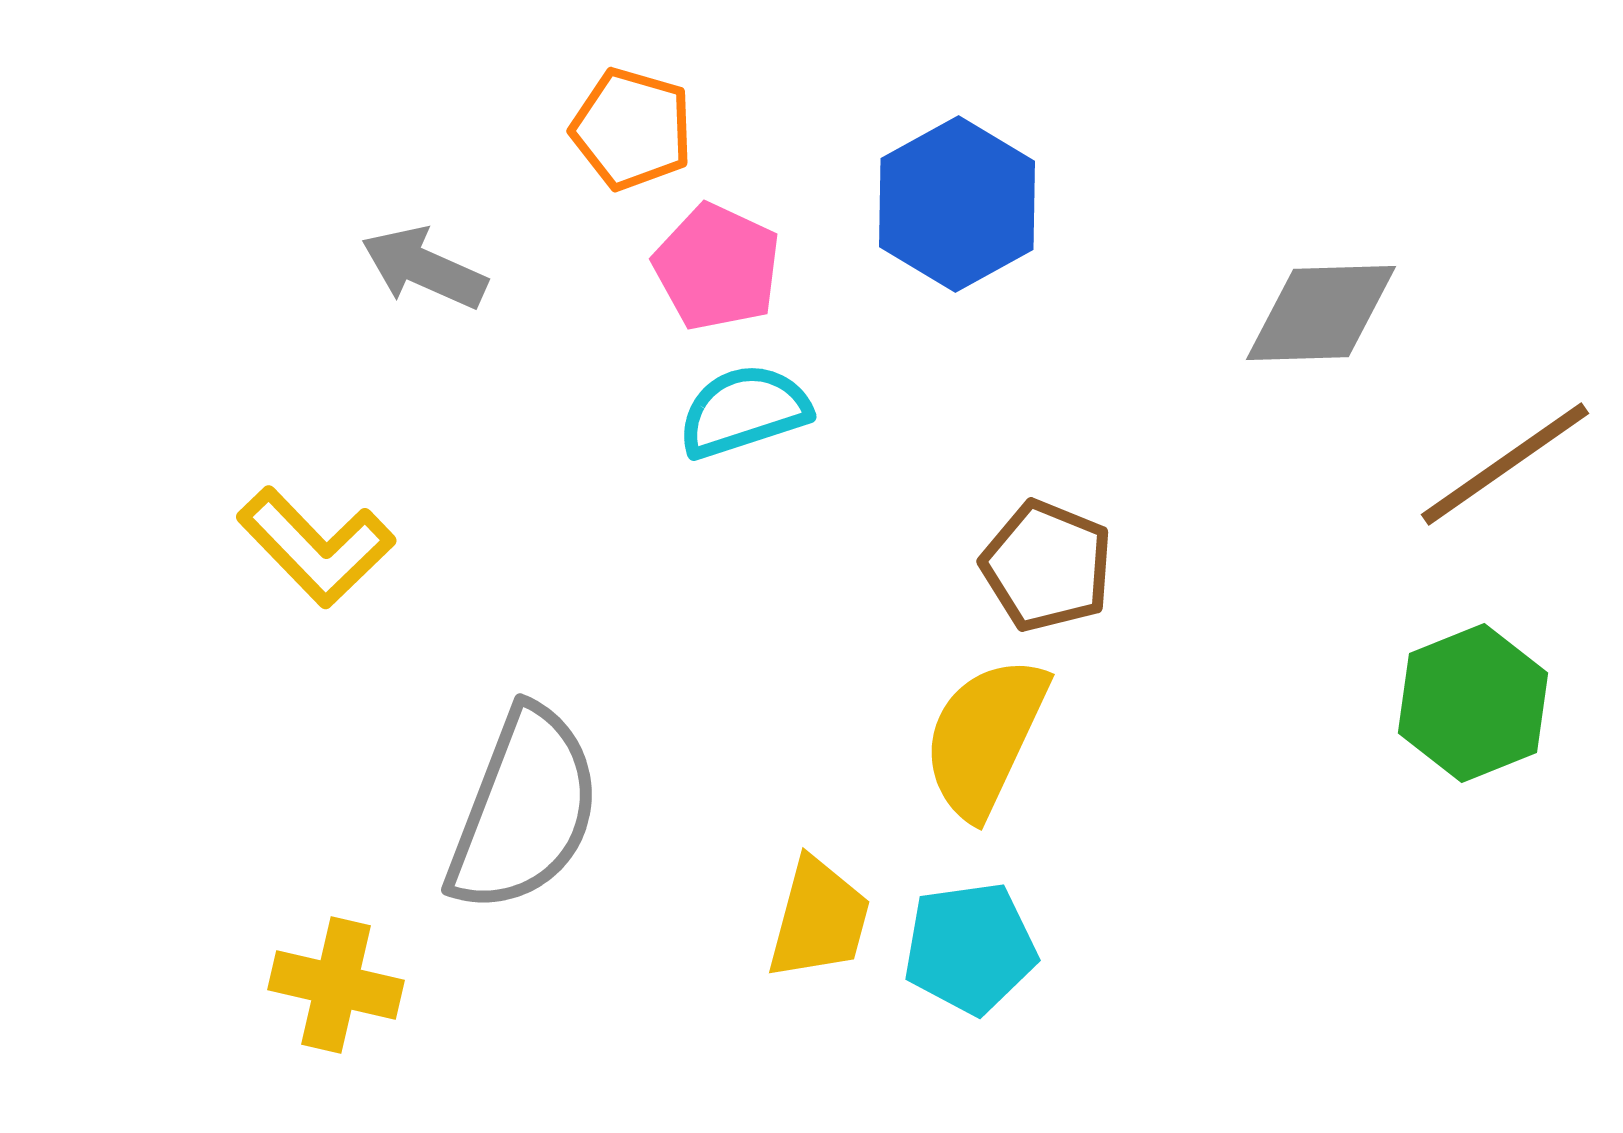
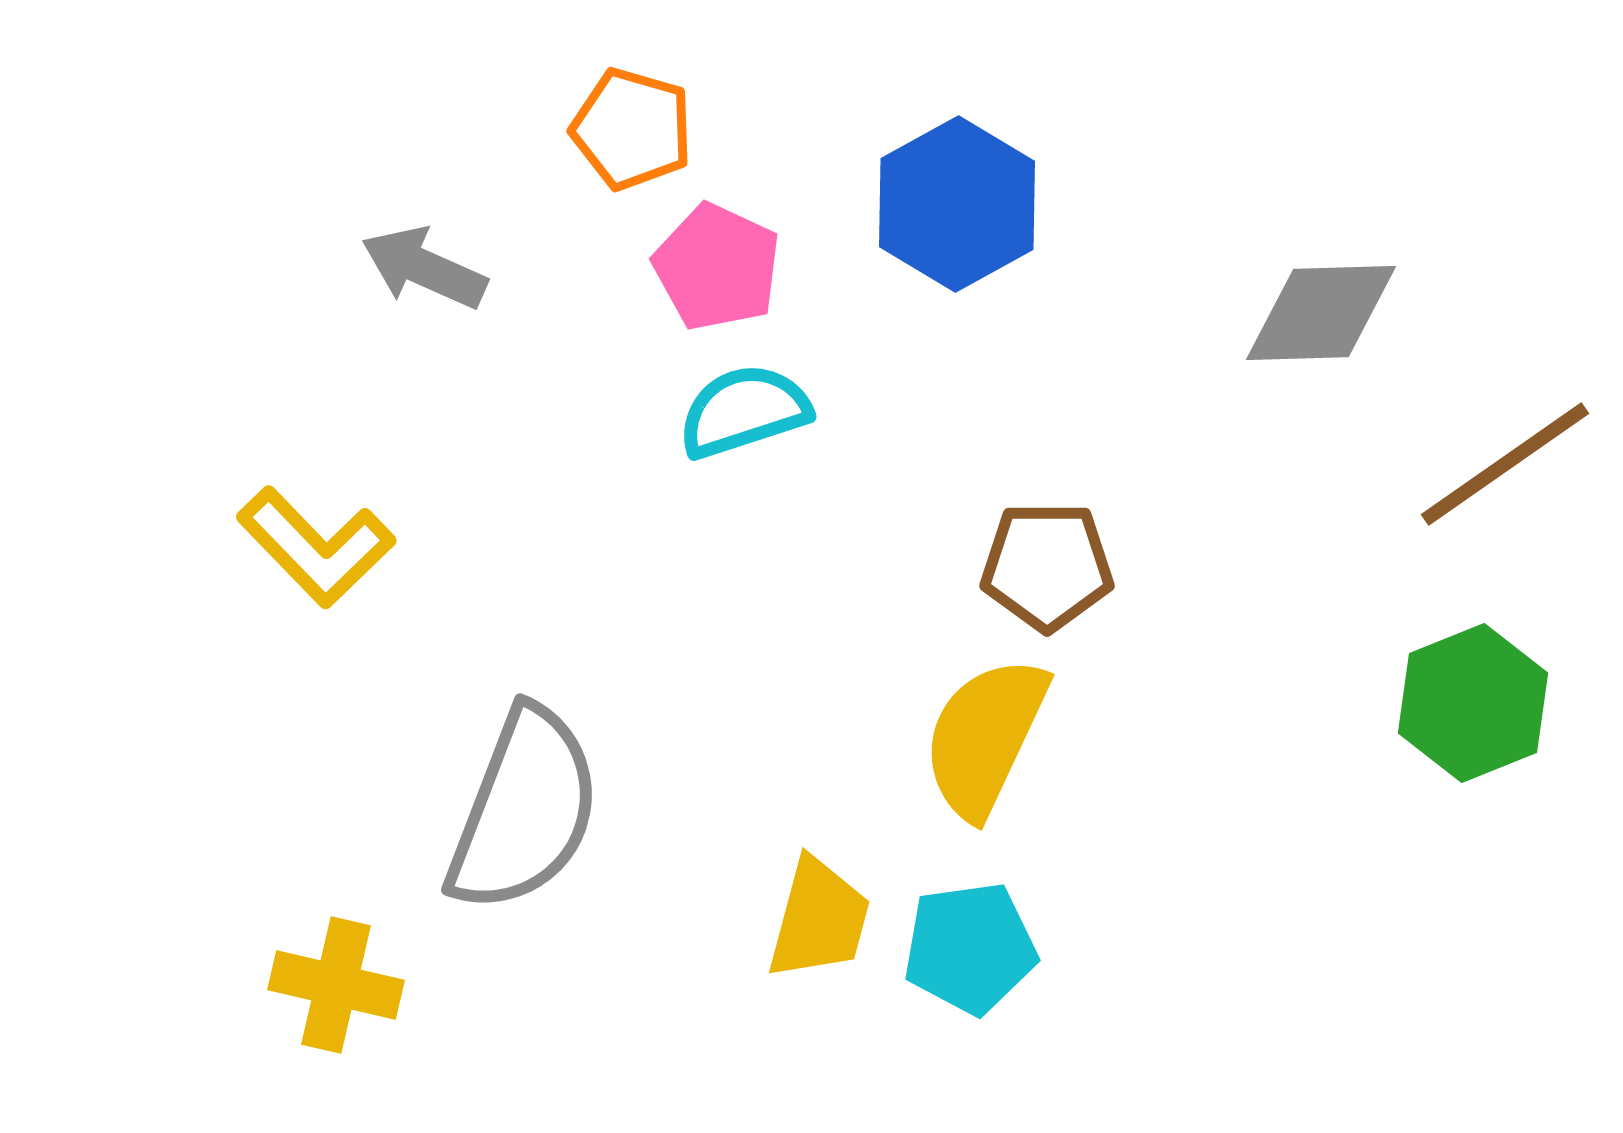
brown pentagon: rotated 22 degrees counterclockwise
